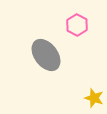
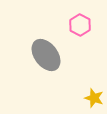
pink hexagon: moved 3 px right
